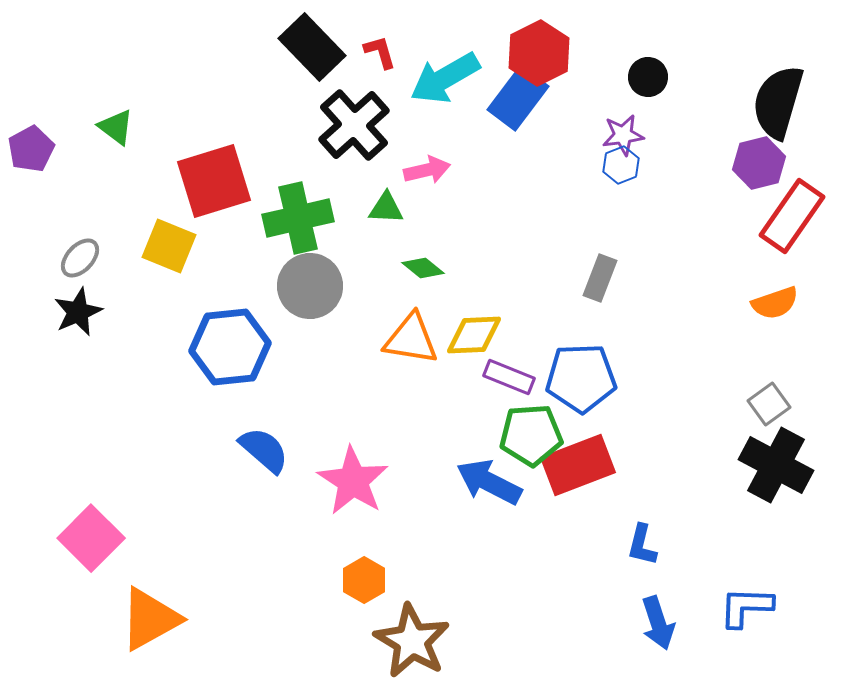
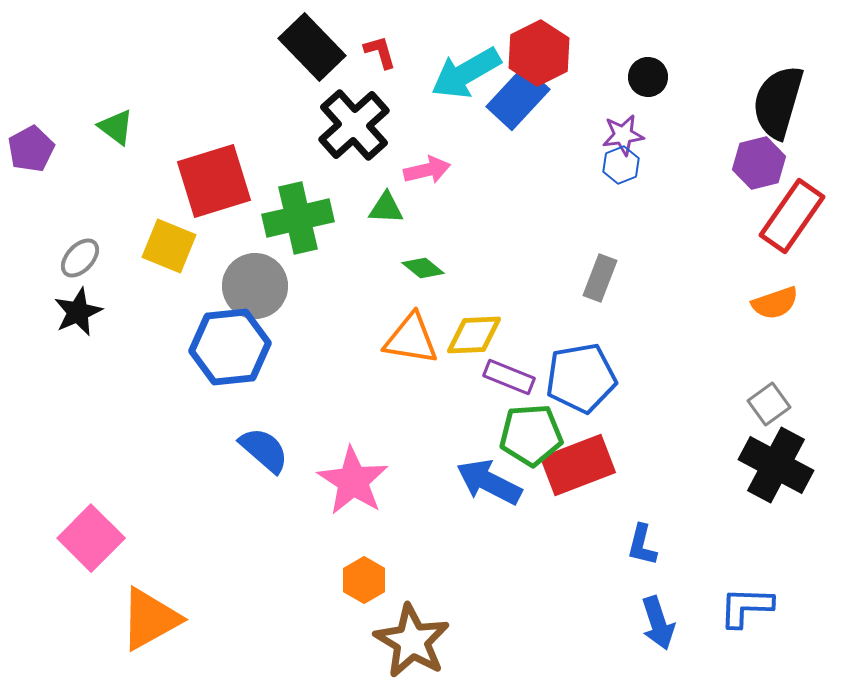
cyan arrow at (445, 78): moved 21 px right, 5 px up
blue rectangle at (518, 98): rotated 6 degrees clockwise
gray circle at (310, 286): moved 55 px left
blue pentagon at (581, 378): rotated 8 degrees counterclockwise
